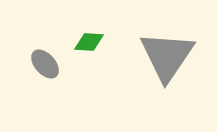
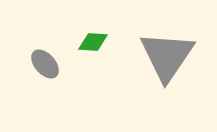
green diamond: moved 4 px right
